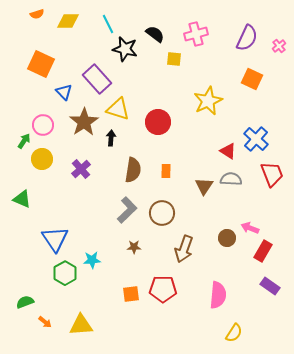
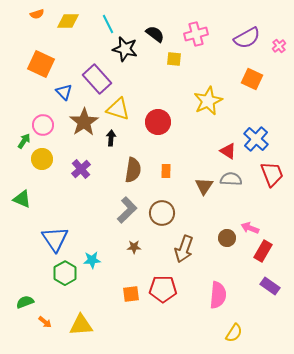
purple semicircle at (247, 38): rotated 36 degrees clockwise
